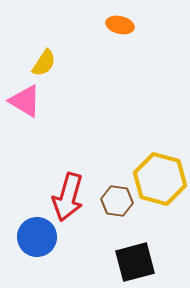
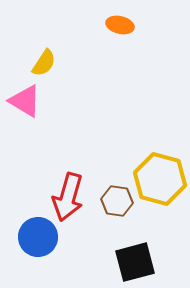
blue circle: moved 1 px right
